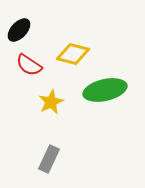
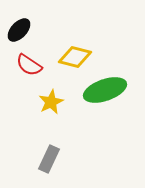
yellow diamond: moved 2 px right, 3 px down
green ellipse: rotated 6 degrees counterclockwise
